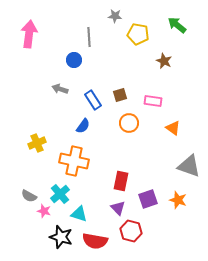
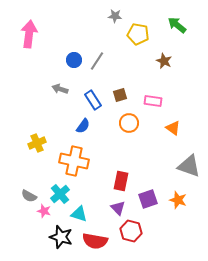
gray line: moved 8 px right, 24 px down; rotated 36 degrees clockwise
